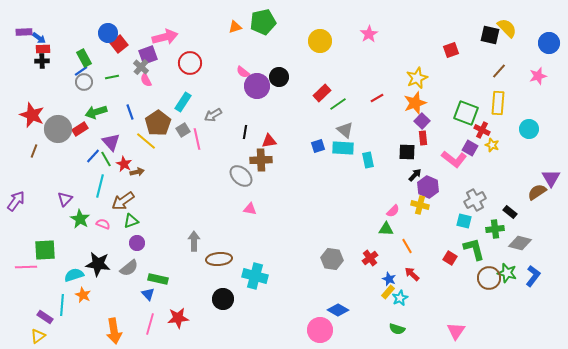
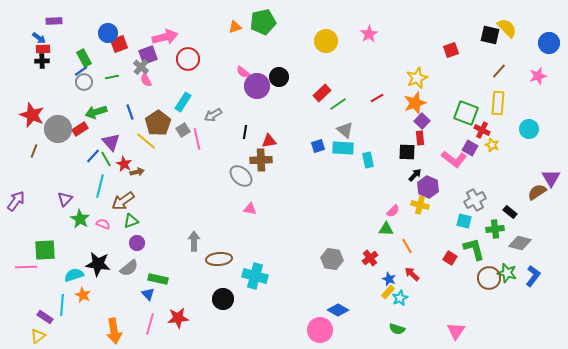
purple rectangle at (24, 32): moved 30 px right, 11 px up
yellow circle at (320, 41): moved 6 px right
red square at (119, 44): rotated 18 degrees clockwise
red circle at (190, 63): moved 2 px left, 4 px up
red rectangle at (423, 138): moved 3 px left
